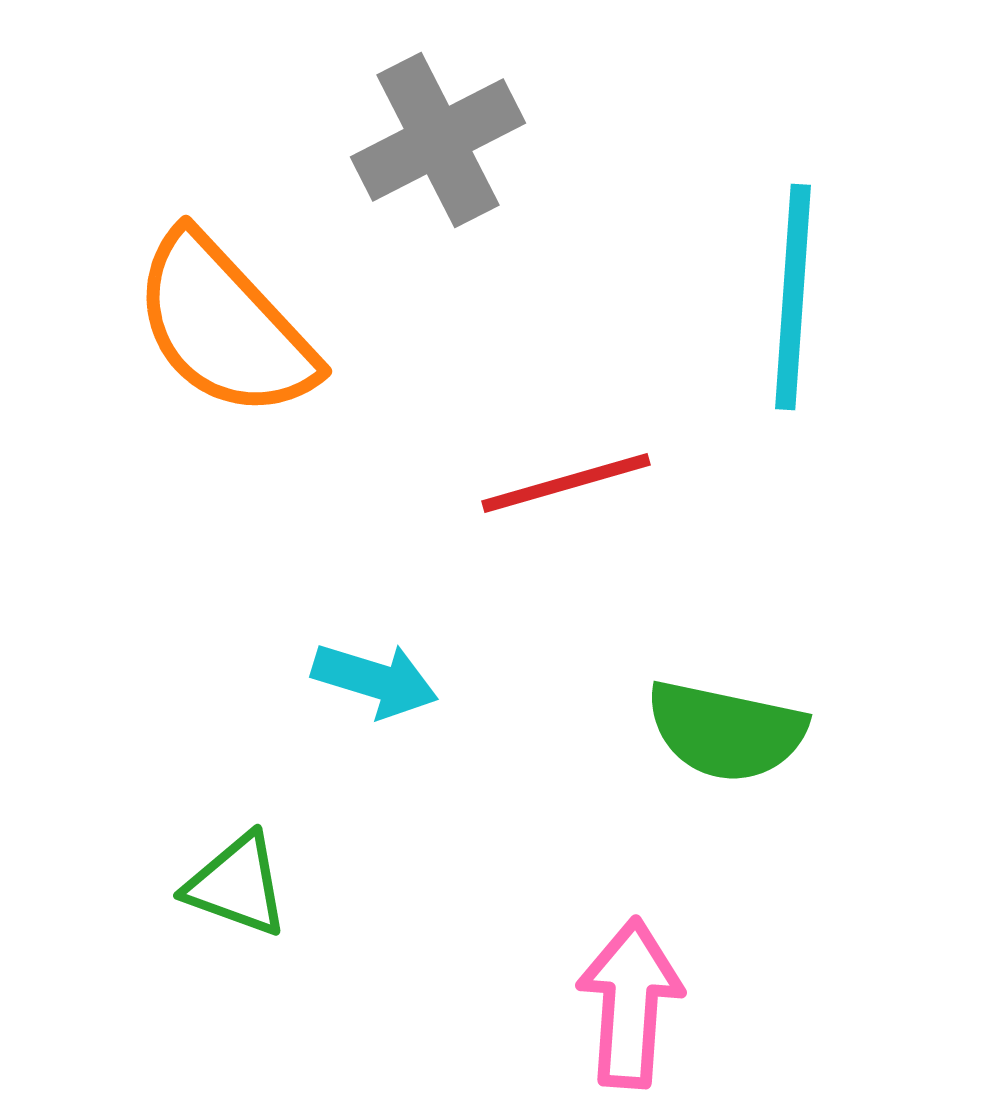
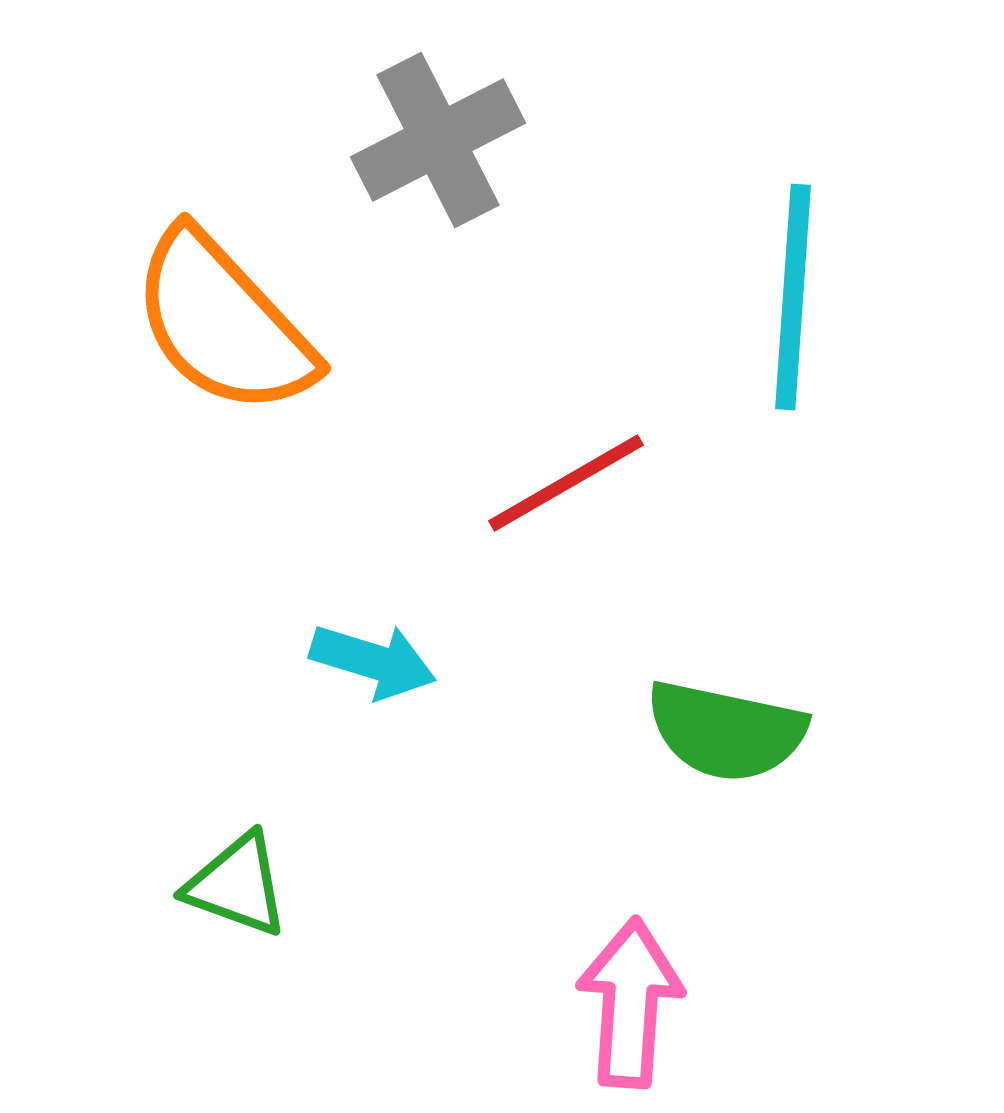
orange semicircle: moved 1 px left, 3 px up
red line: rotated 14 degrees counterclockwise
cyan arrow: moved 2 px left, 19 px up
